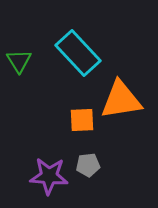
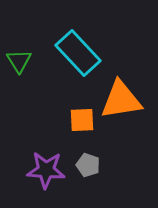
gray pentagon: rotated 25 degrees clockwise
purple star: moved 3 px left, 6 px up
